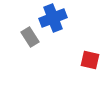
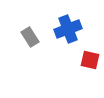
blue cross: moved 15 px right, 11 px down
